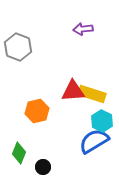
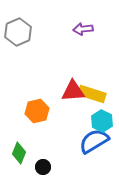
gray hexagon: moved 15 px up; rotated 16 degrees clockwise
